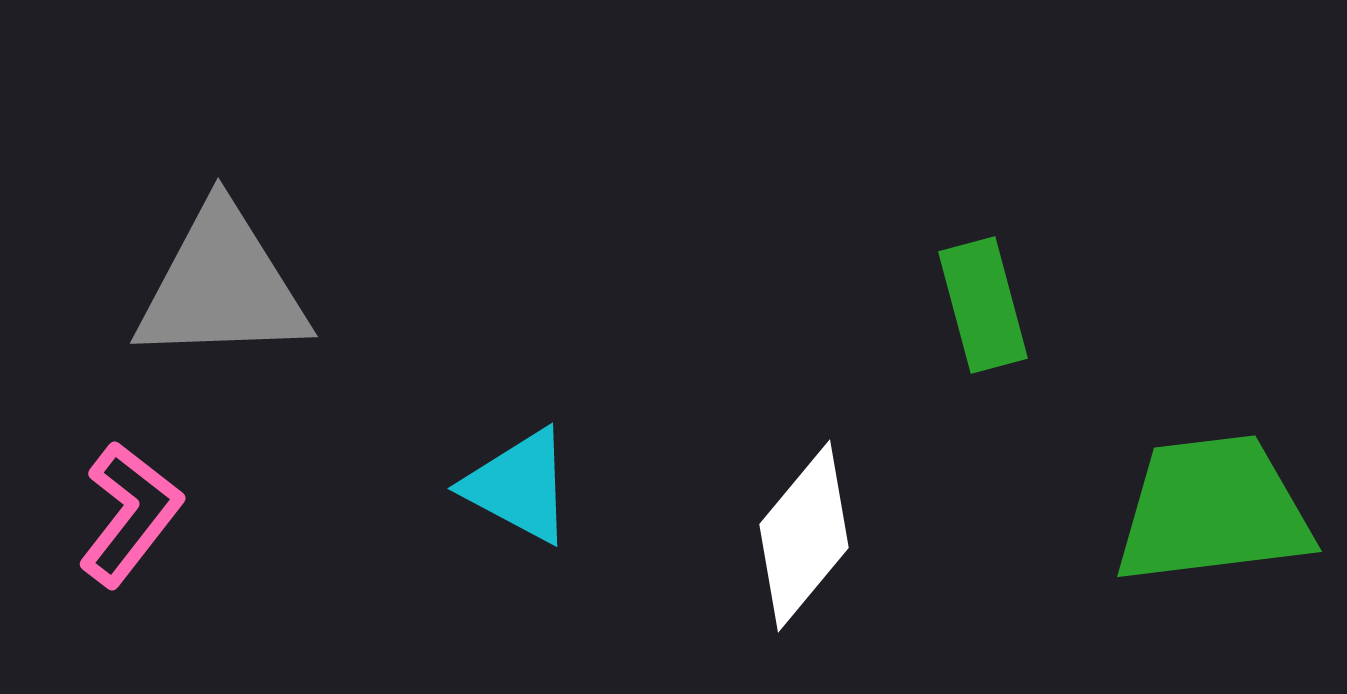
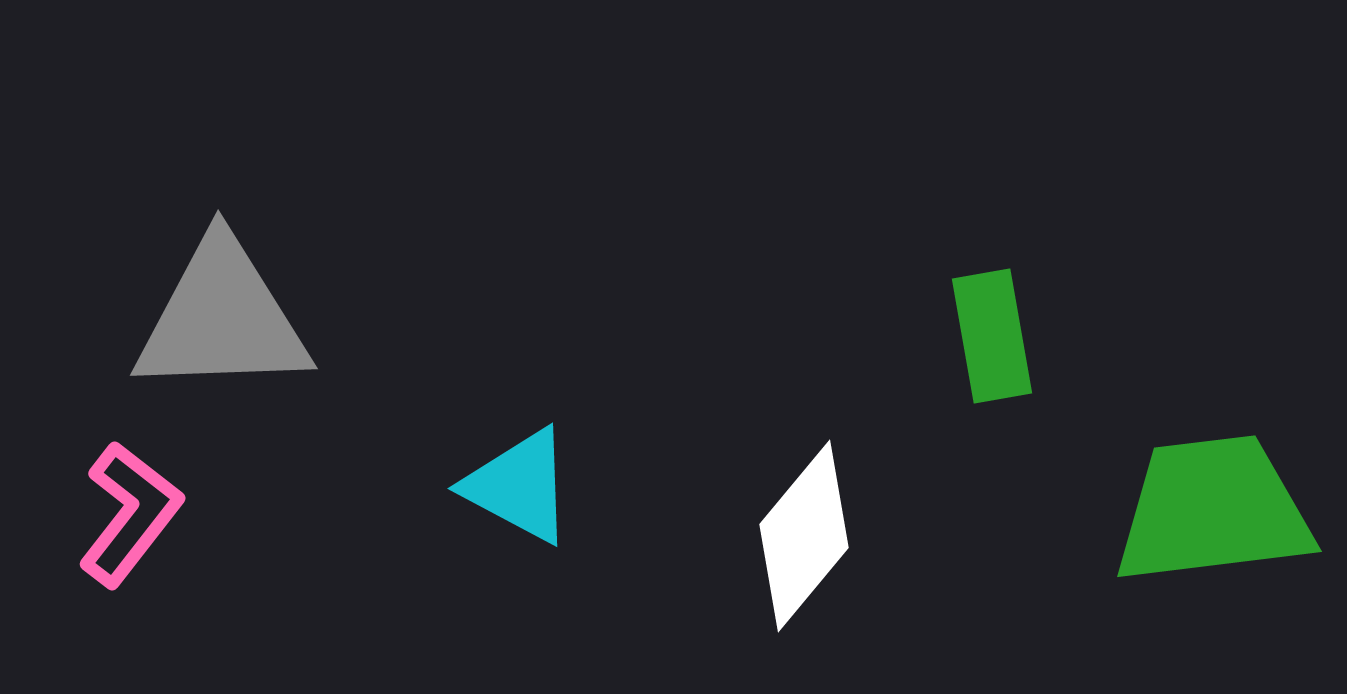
gray triangle: moved 32 px down
green rectangle: moved 9 px right, 31 px down; rotated 5 degrees clockwise
